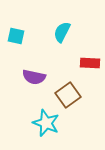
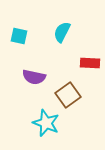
cyan square: moved 3 px right
